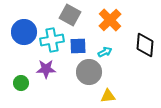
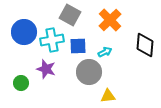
purple star: rotated 18 degrees clockwise
